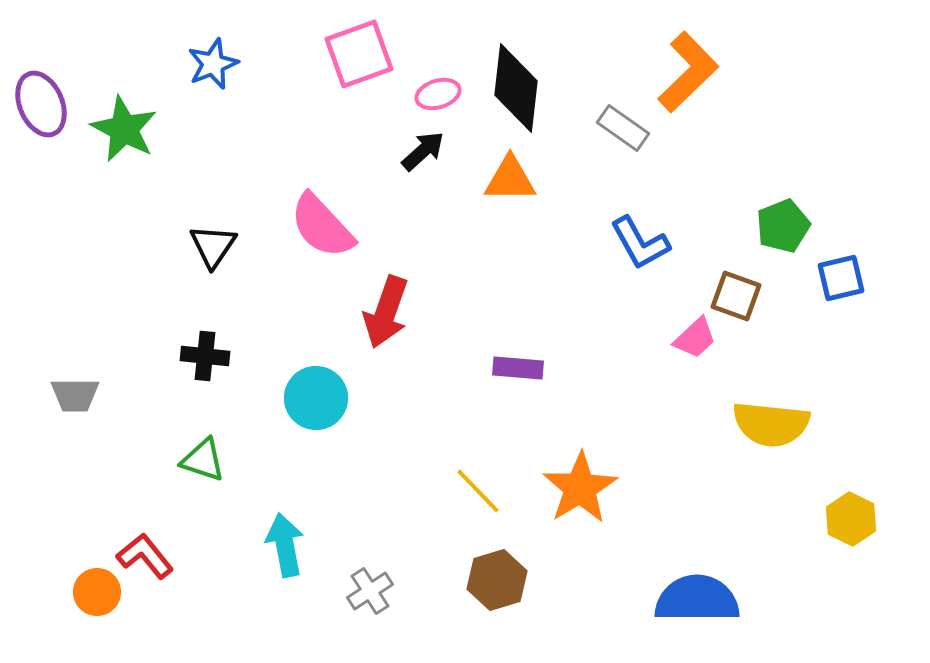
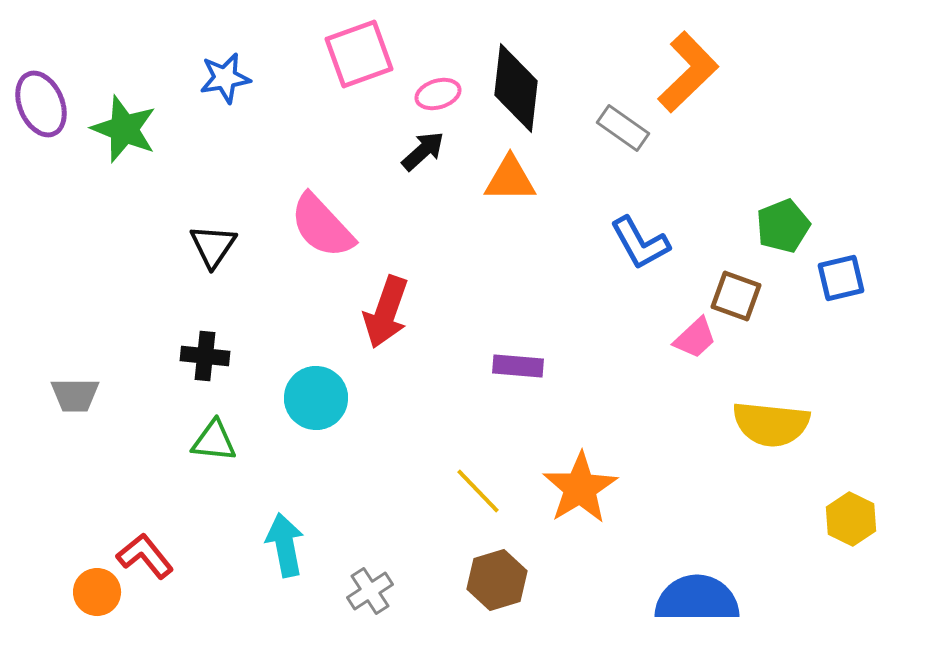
blue star: moved 12 px right, 14 px down; rotated 12 degrees clockwise
green star: rotated 6 degrees counterclockwise
purple rectangle: moved 2 px up
green triangle: moved 11 px right, 19 px up; rotated 12 degrees counterclockwise
